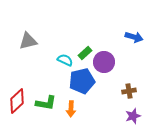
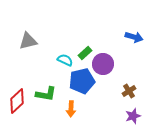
purple circle: moved 1 px left, 2 px down
brown cross: rotated 24 degrees counterclockwise
green L-shape: moved 9 px up
